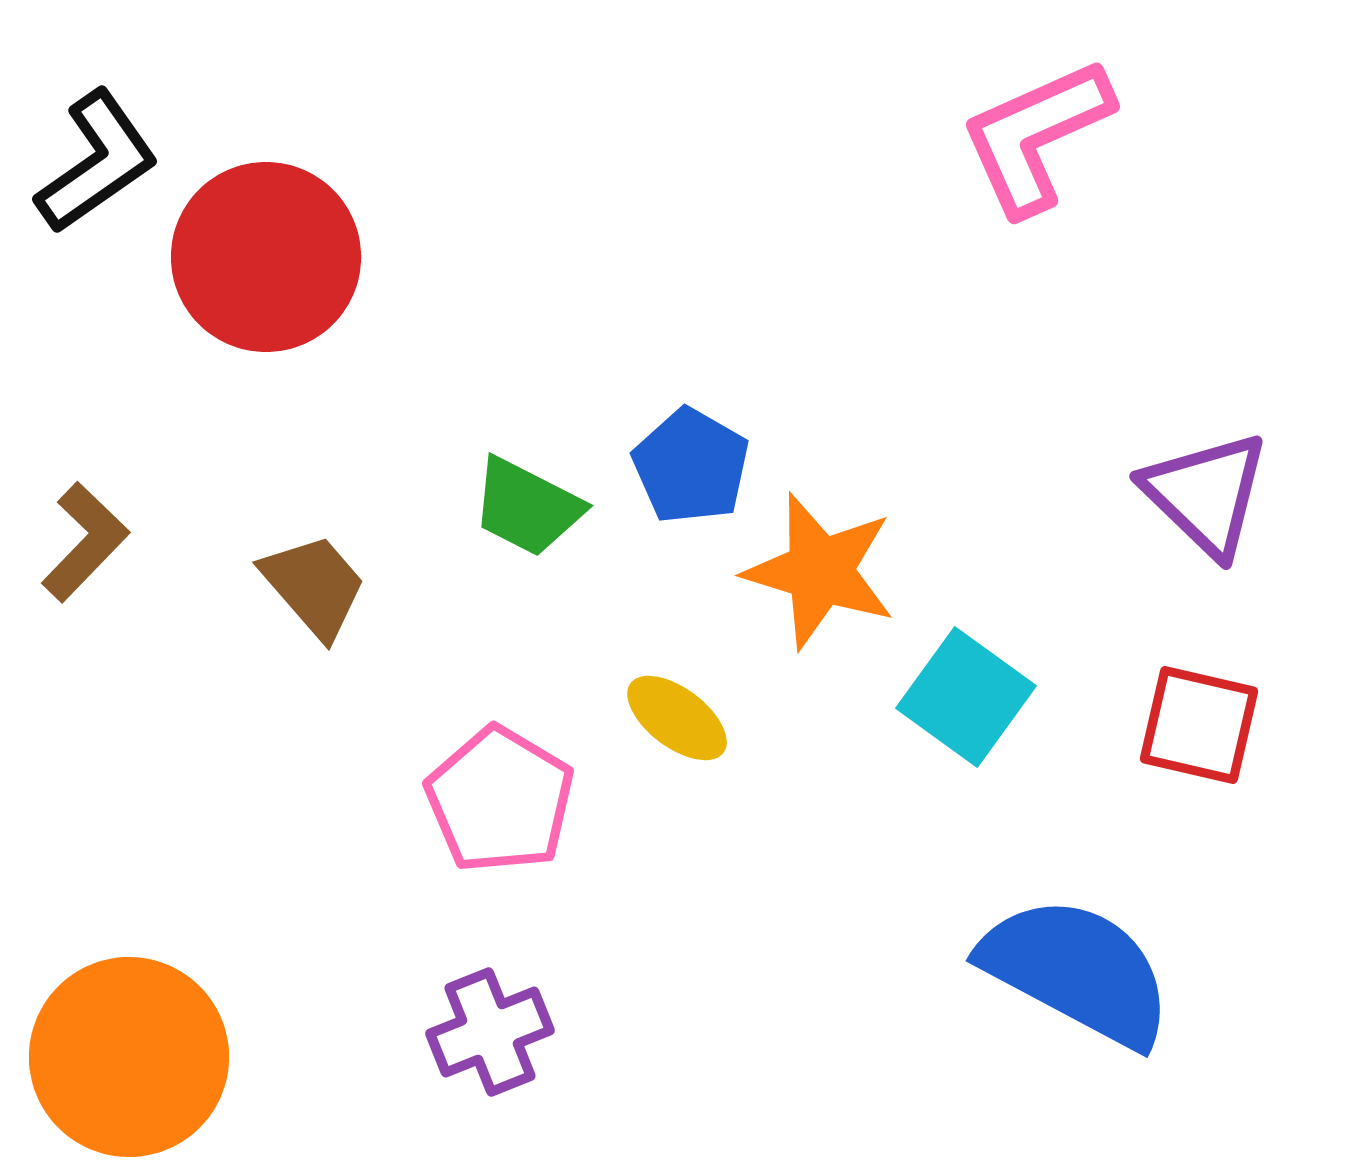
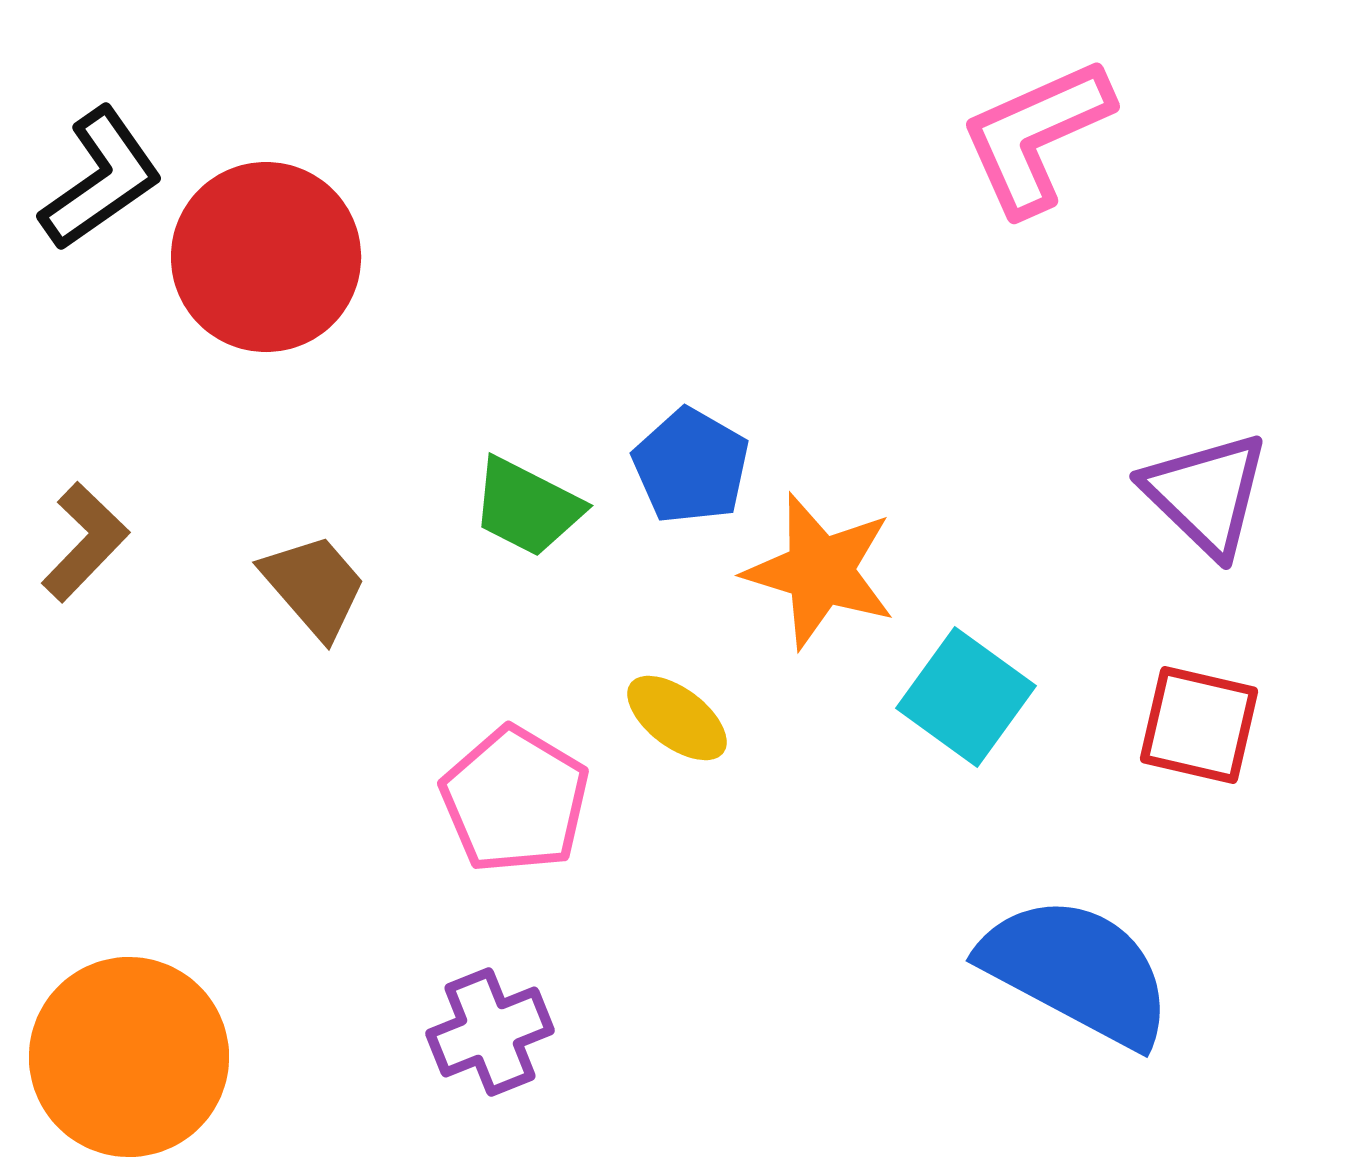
black L-shape: moved 4 px right, 17 px down
pink pentagon: moved 15 px right
